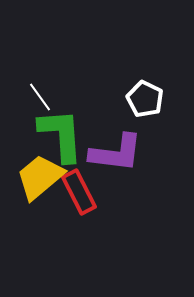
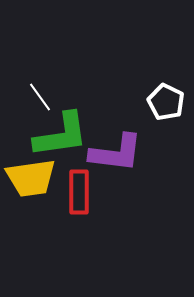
white pentagon: moved 21 px right, 3 px down
green L-shape: rotated 86 degrees clockwise
yellow trapezoid: moved 9 px left, 1 px down; rotated 148 degrees counterclockwise
red rectangle: rotated 27 degrees clockwise
